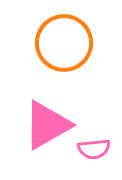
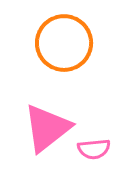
pink triangle: moved 3 px down; rotated 8 degrees counterclockwise
